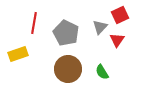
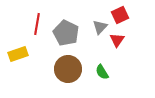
red line: moved 3 px right, 1 px down
